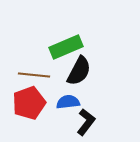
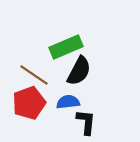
brown line: rotated 28 degrees clockwise
black L-shape: rotated 32 degrees counterclockwise
